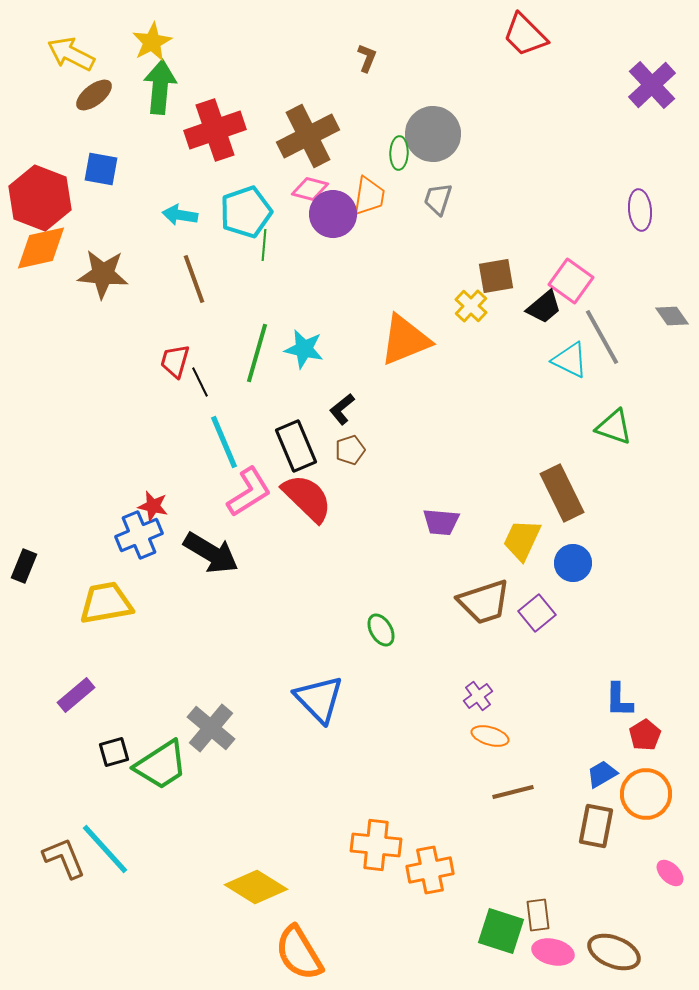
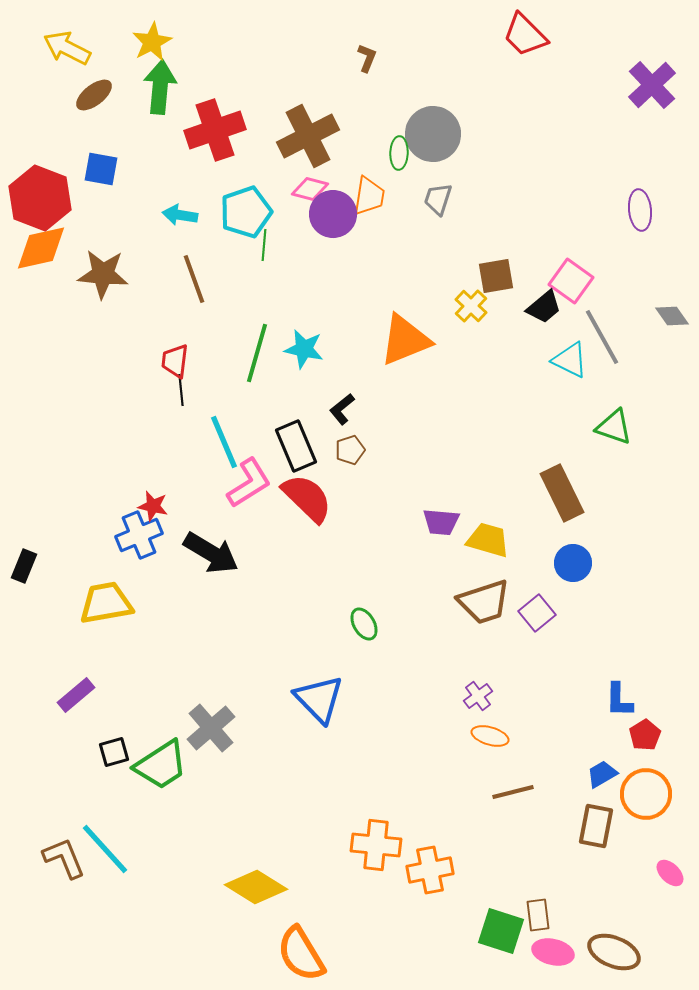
yellow arrow at (71, 54): moved 4 px left, 6 px up
red trapezoid at (175, 361): rotated 9 degrees counterclockwise
black line at (200, 382): moved 19 px left, 8 px down; rotated 20 degrees clockwise
pink L-shape at (249, 492): moved 9 px up
yellow trapezoid at (522, 540): moved 34 px left; rotated 81 degrees clockwise
green ellipse at (381, 630): moved 17 px left, 6 px up
gray cross at (211, 728): rotated 9 degrees clockwise
orange semicircle at (299, 953): moved 2 px right, 1 px down
